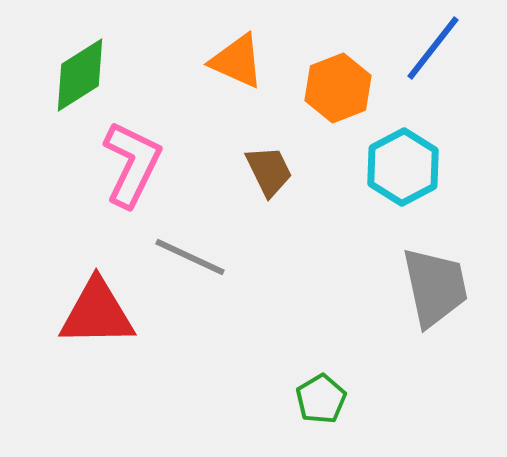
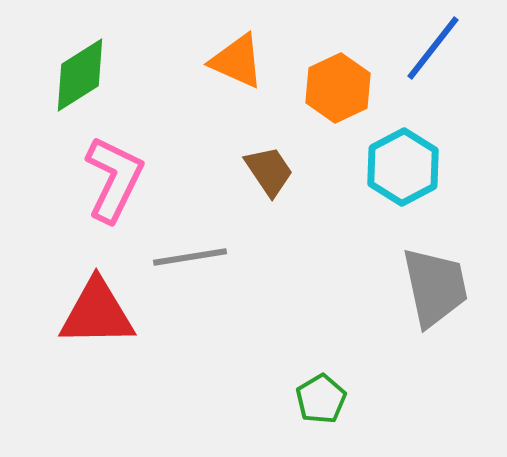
orange hexagon: rotated 4 degrees counterclockwise
pink L-shape: moved 18 px left, 15 px down
brown trapezoid: rotated 8 degrees counterclockwise
gray line: rotated 34 degrees counterclockwise
